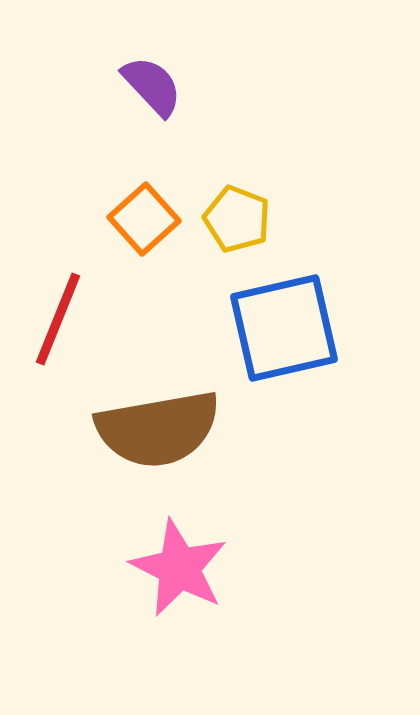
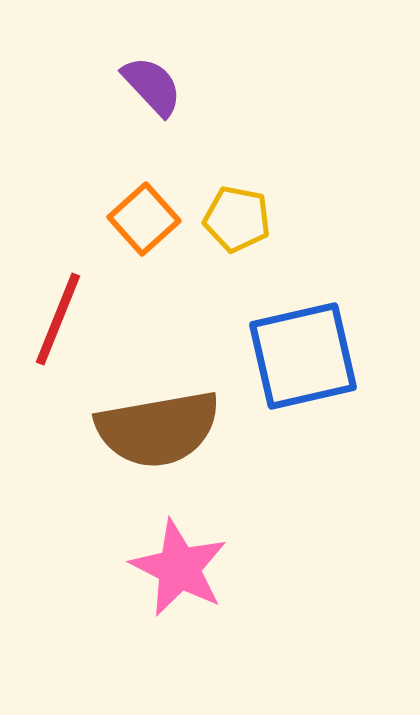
yellow pentagon: rotated 10 degrees counterclockwise
blue square: moved 19 px right, 28 px down
